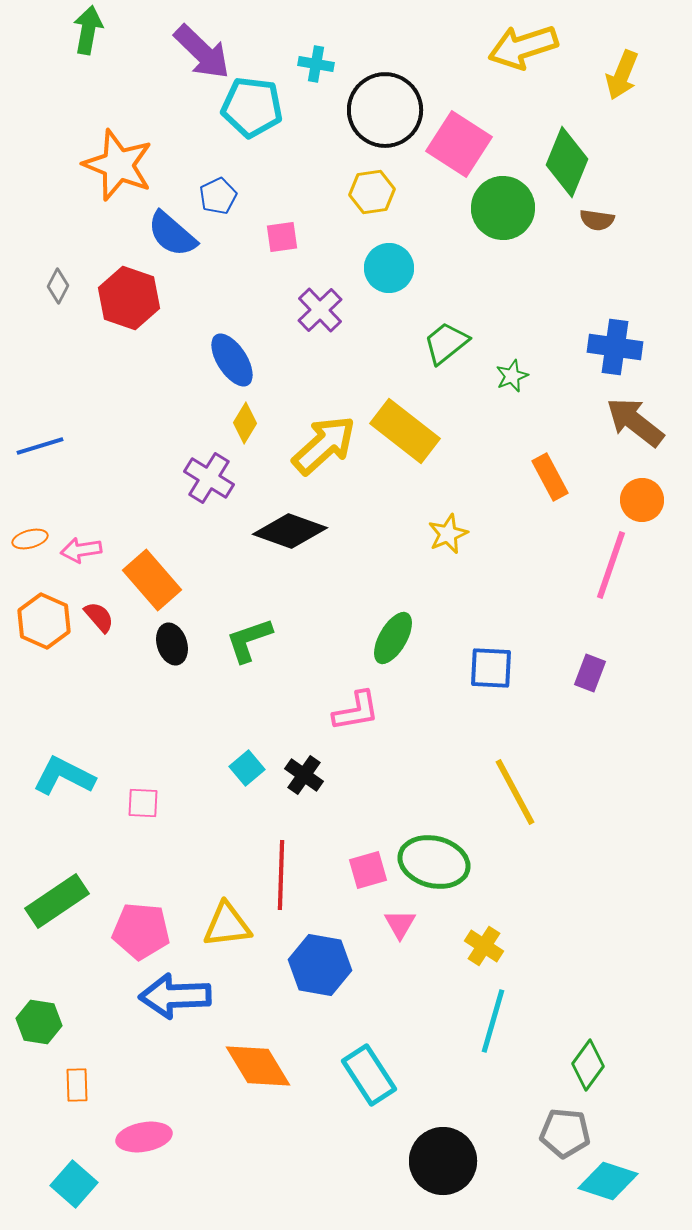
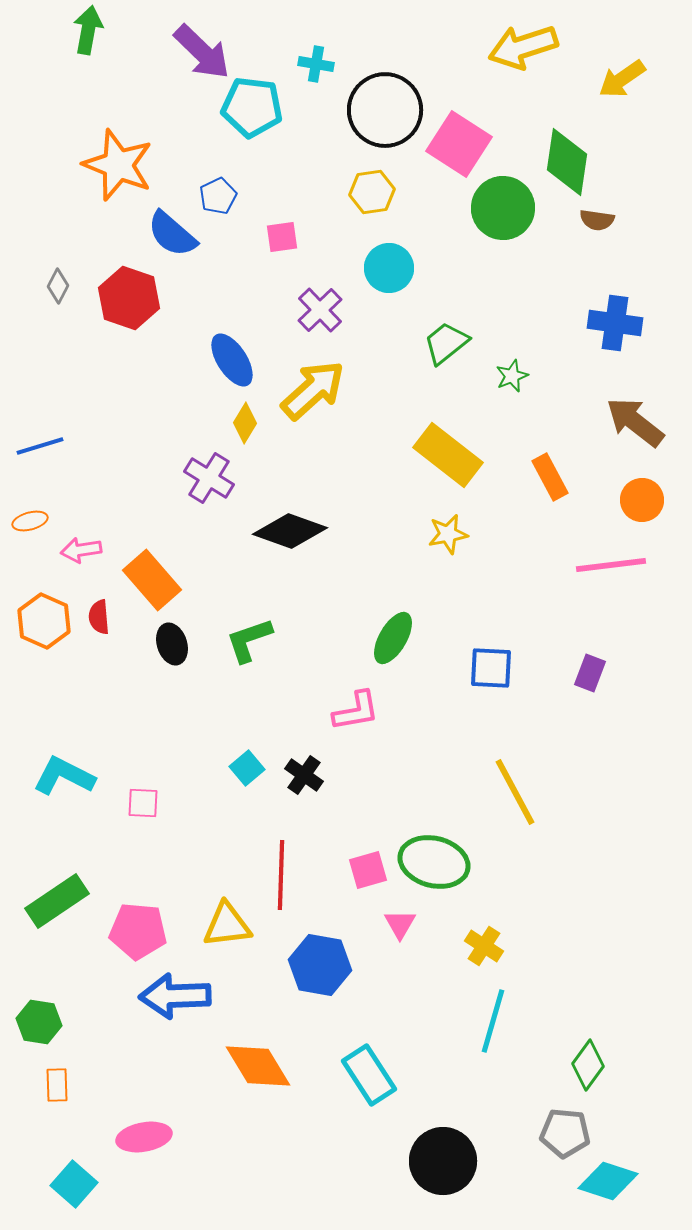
yellow arrow at (622, 75): moved 4 px down; rotated 33 degrees clockwise
green diamond at (567, 162): rotated 14 degrees counterclockwise
blue cross at (615, 347): moved 24 px up
yellow rectangle at (405, 431): moved 43 px right, 24 px down
yellow arrow at (324, 445): moved 11 px left, 55 px up
yellow star at (448, 534): rotated 12 degrees clockwise
orange ellipse at (30, 539): moved 18 px up
pink line at (611, 565): rotated 64 degrees clockwise
red semicircle at (99, 617): rotated 144 degrees counterclockwise
pink pentagon at (141, 931): moved 3 px left
orange rectangle at (77, 1085): moved 20 px left
